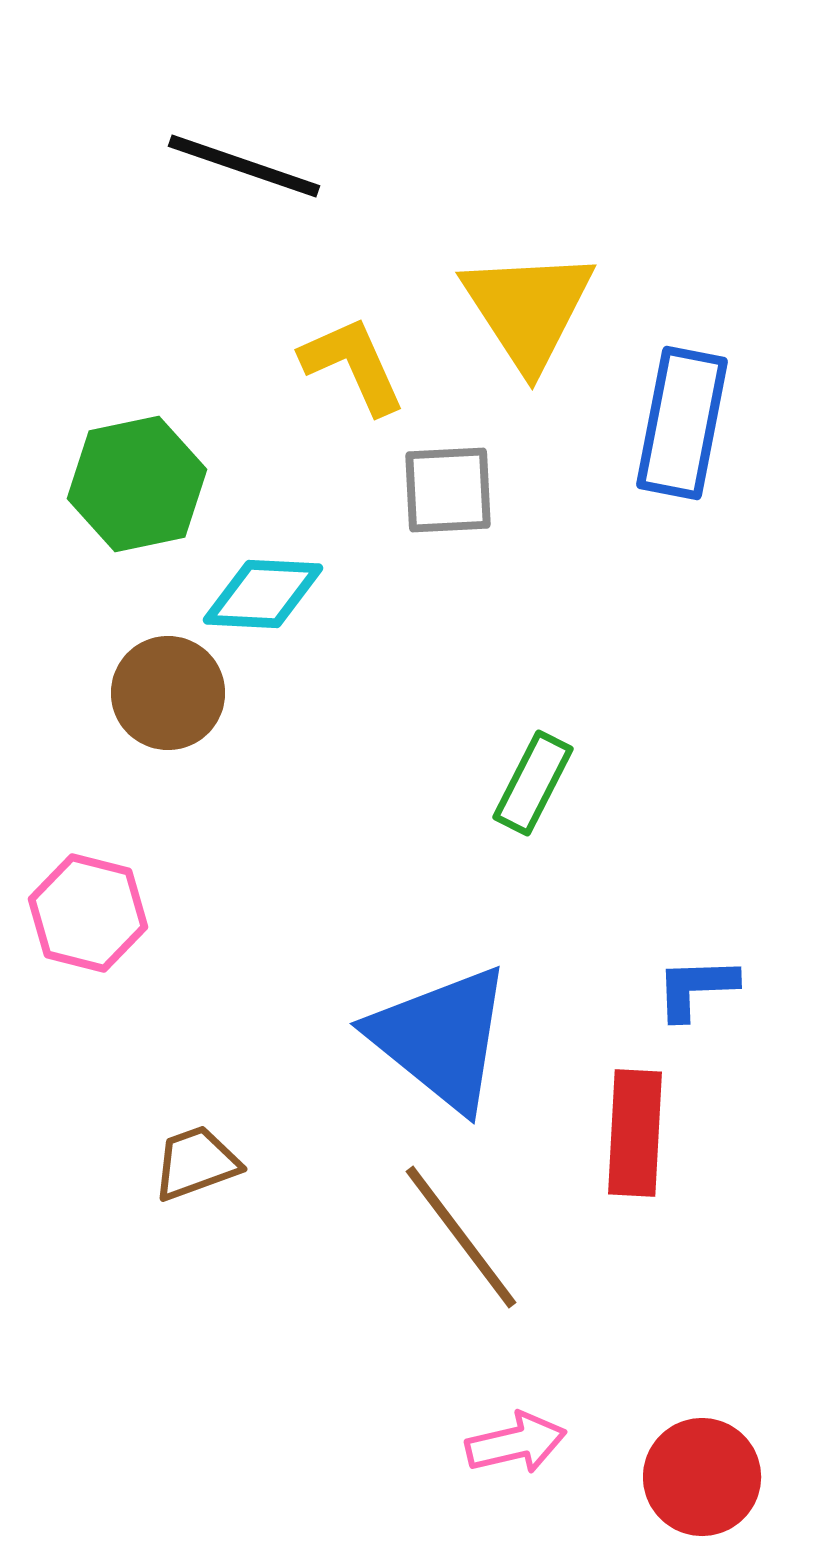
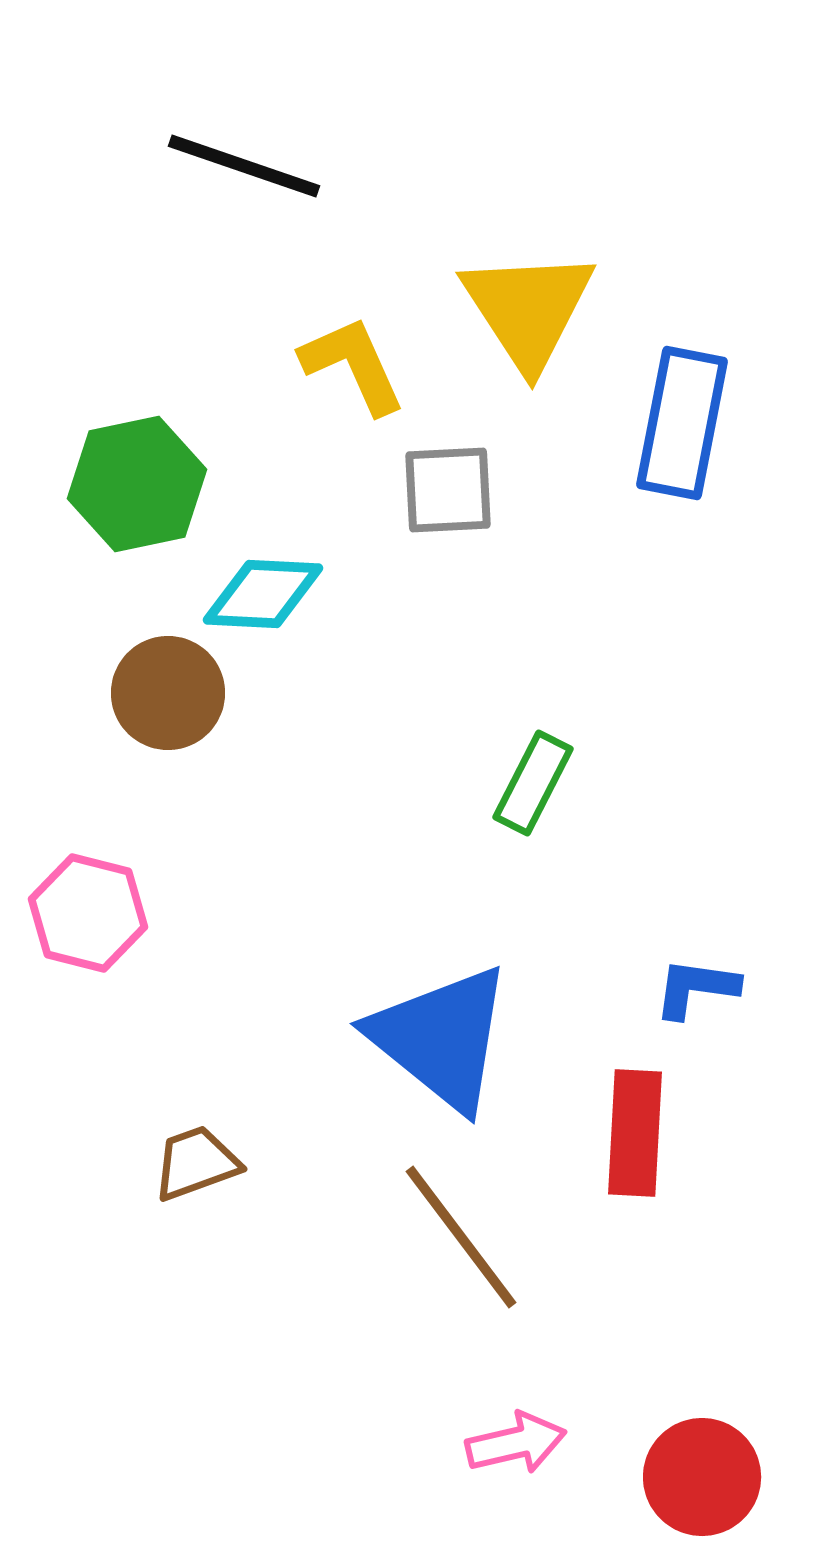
blue L-shape: rotated 10 degrees clockwise
